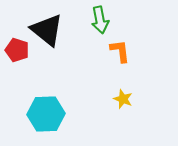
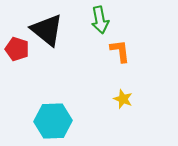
red pentagon: moved 1 px up
cyan hexagon: moved 7 px right, 7 px down
